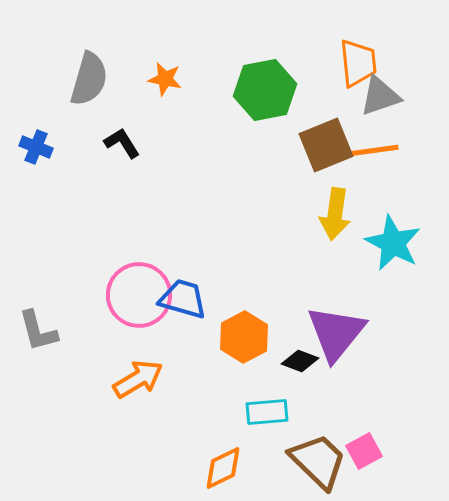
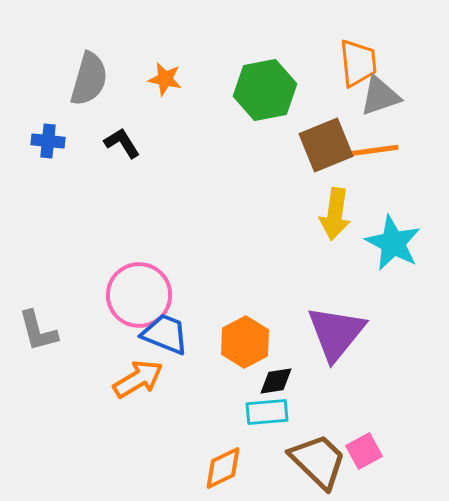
blue cross: moved 12 px right, 6 px up; rotated 16 degrees counterclockwise
blue trapezoid: moved 18 px left, 35 px down; rotated 6 degrees clockwise
orange hexagon: moved 1 px right, 5 px down
black diamond: moved 24 px left, 20 px down; rotated 30 degrees counterclockwise
